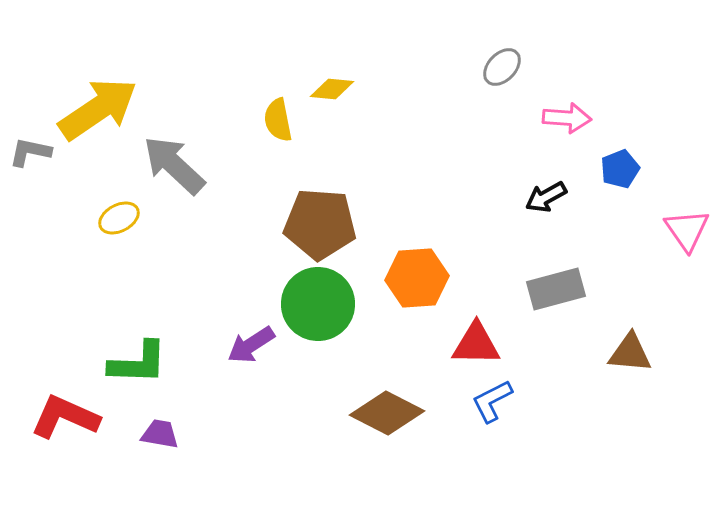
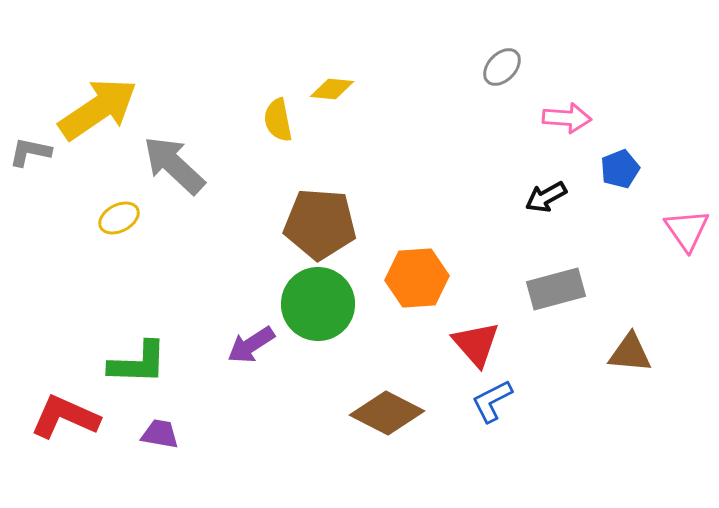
red triangle: rotated 48 degrees clockwise
